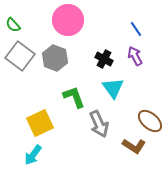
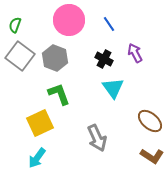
pink circle: moved 1 px right
green semicircle: moved 2 px right; rotated 63 degrees clockwise
blue line: moved 27 px left, 5 px up
purple arrow: moved 3 px up
green L-shape: moved 15 px left, 3 px up
gray arrow: moved 2 px left, 14 px down
brown L-shape: moved 18 px right, 10 px down
cyan arrow: moved 4 px right, 3 px down
